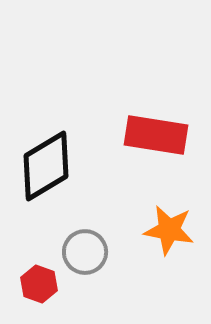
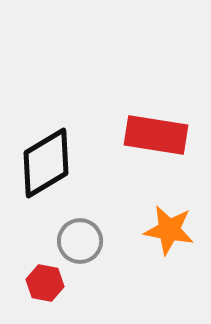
black diamond: moved 3 px up
gray circle: moved 5 px left, 11 px up
red hexagon: moved 6 px right, 1 px up; rotated 9 degrees counterclockwise
